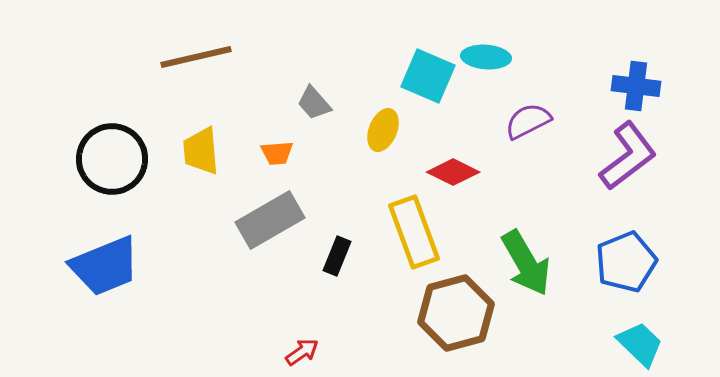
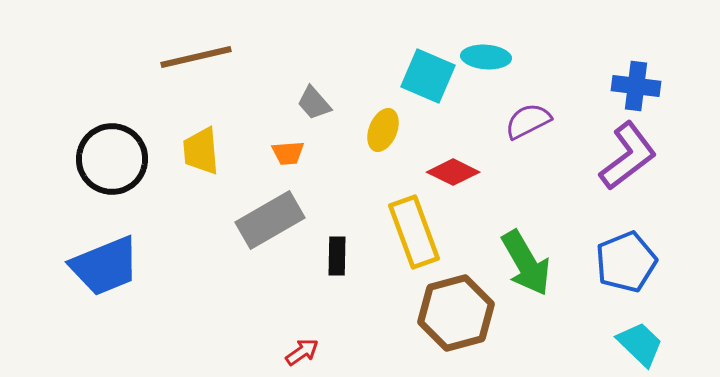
orange trapezoid: moved 11 px right
black rectangle: rotated 21 degrees counterclockwise
